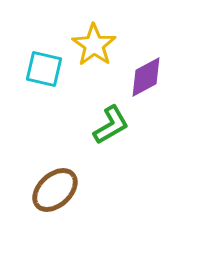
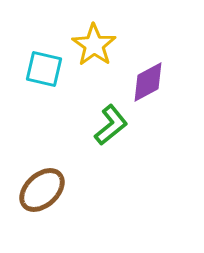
purple diamond: moved 2 px right, 5 px down
green L-shape: rotated 9 degrees counterclockwise
brown ellipse: moved 13 px left
